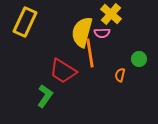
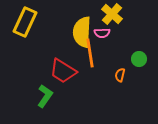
yellow cross: moved 1 px right
yellow semicircle: rotated 12 degrees counterclockwise
